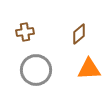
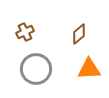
brown cross: rotated 18 degrees counterclockwise
gray circle: moved 1 px up
